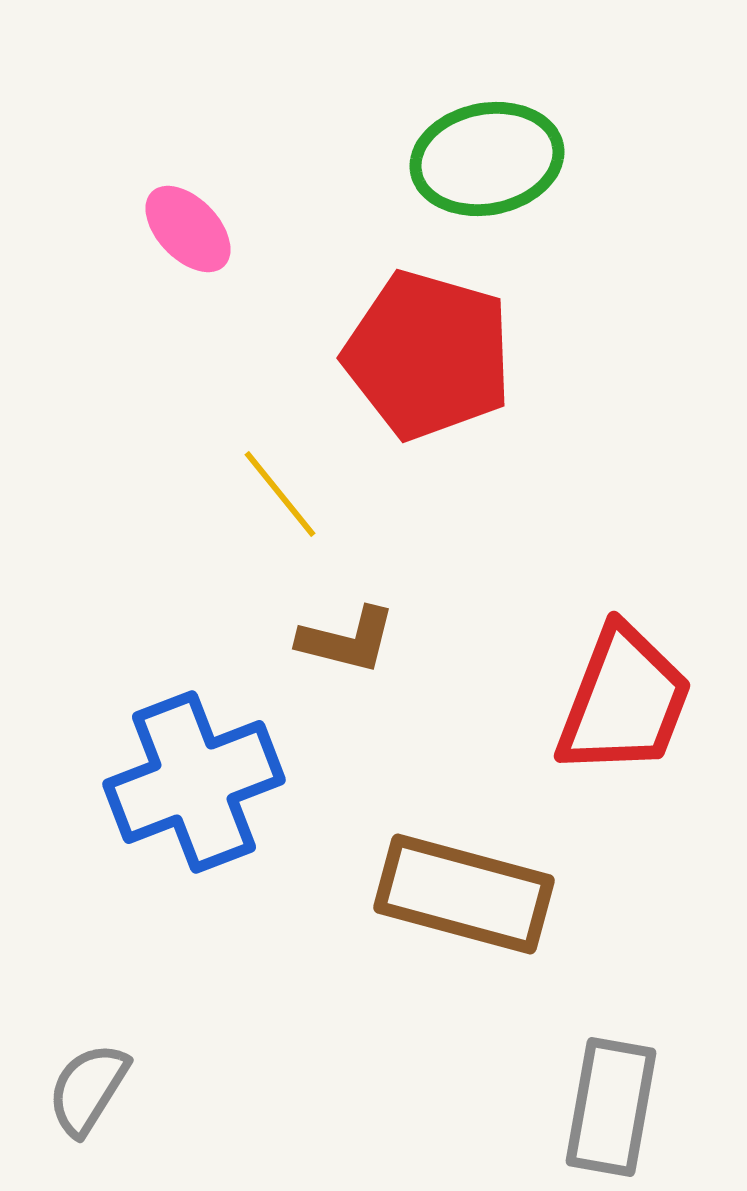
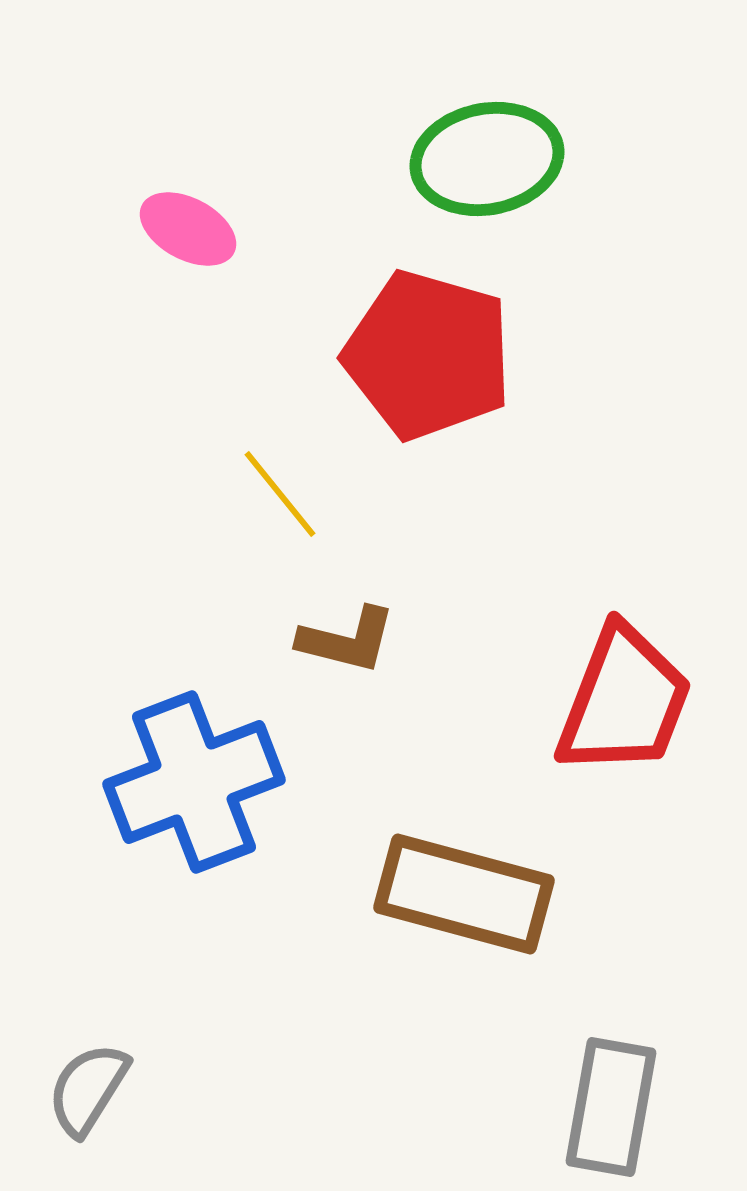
pink ellipse: rotated 18 degrees counterclockwise
